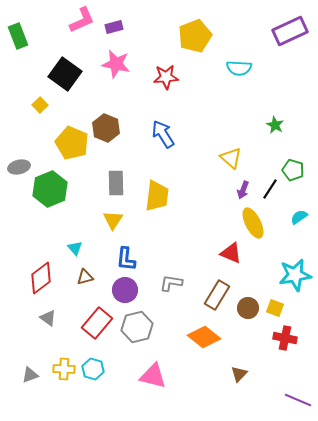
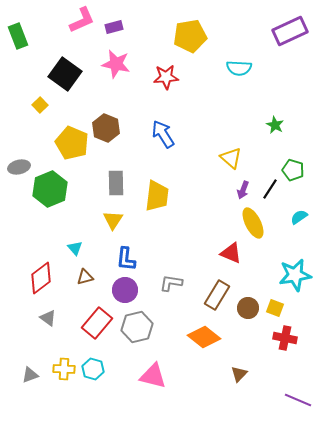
yellow pentagon at (195, 36): moved 5 px left; rotated 12 degrees clockwise
